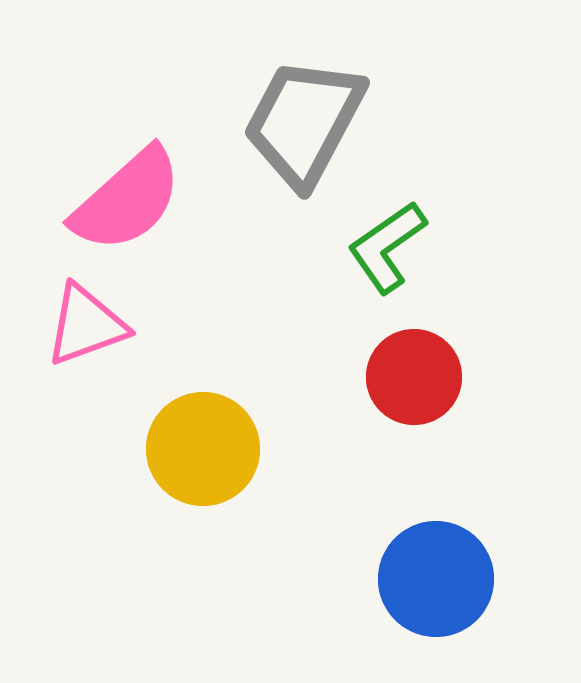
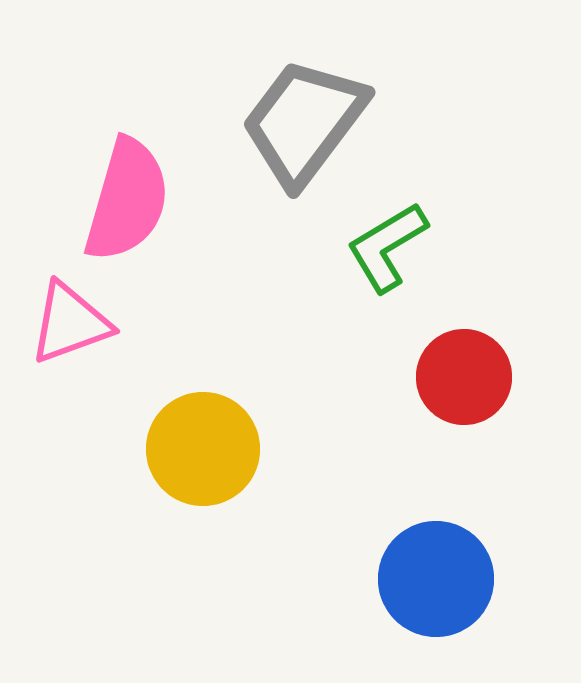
gray trapezoid: rotated 9 degrees clockwise
pink semicircle: rotated 32 degrees counterclockwise
green L-shape: rotated 4 degrees clockwise
pink triangle: moved 16 px left, 2 px up
red circle: moved 50 px right
